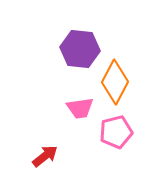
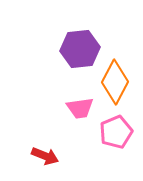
purple hexagon: rotated 12 degrees counterclockwise
pink pentagon: rotated 8 degrees counterclockwise
red arrow: rotated 60 degrees clockwise
